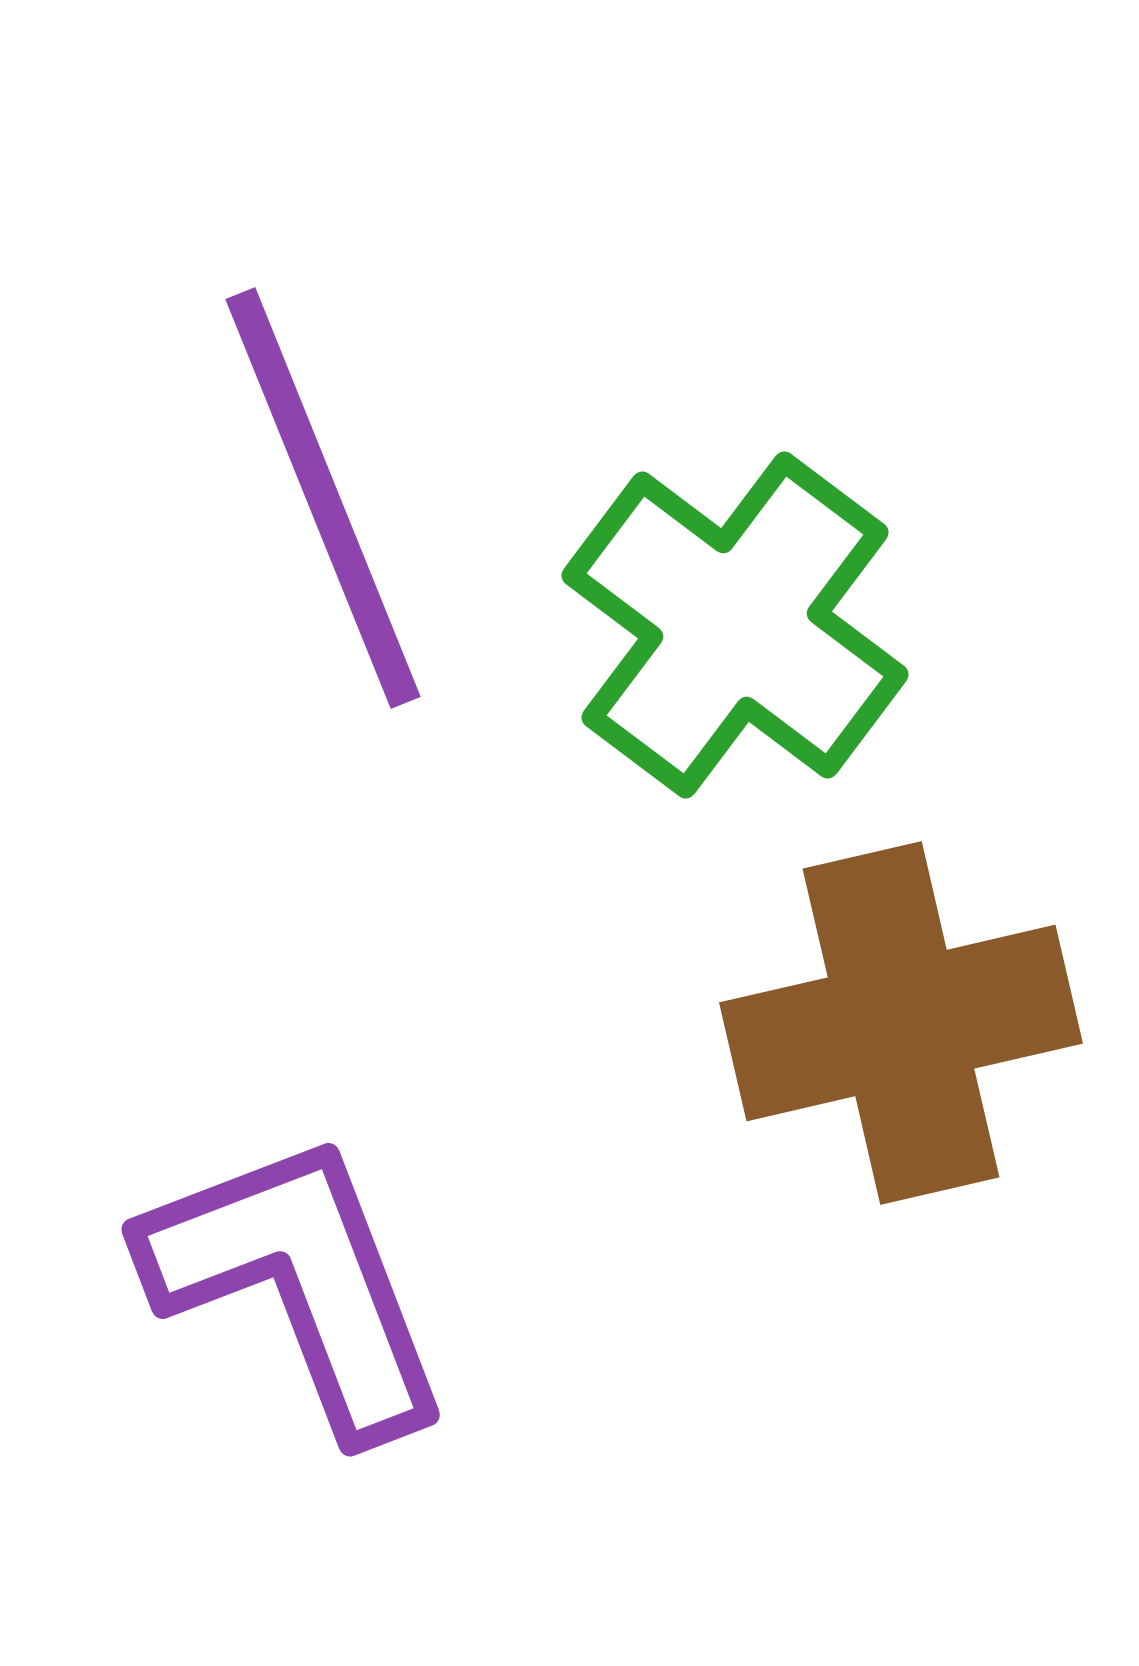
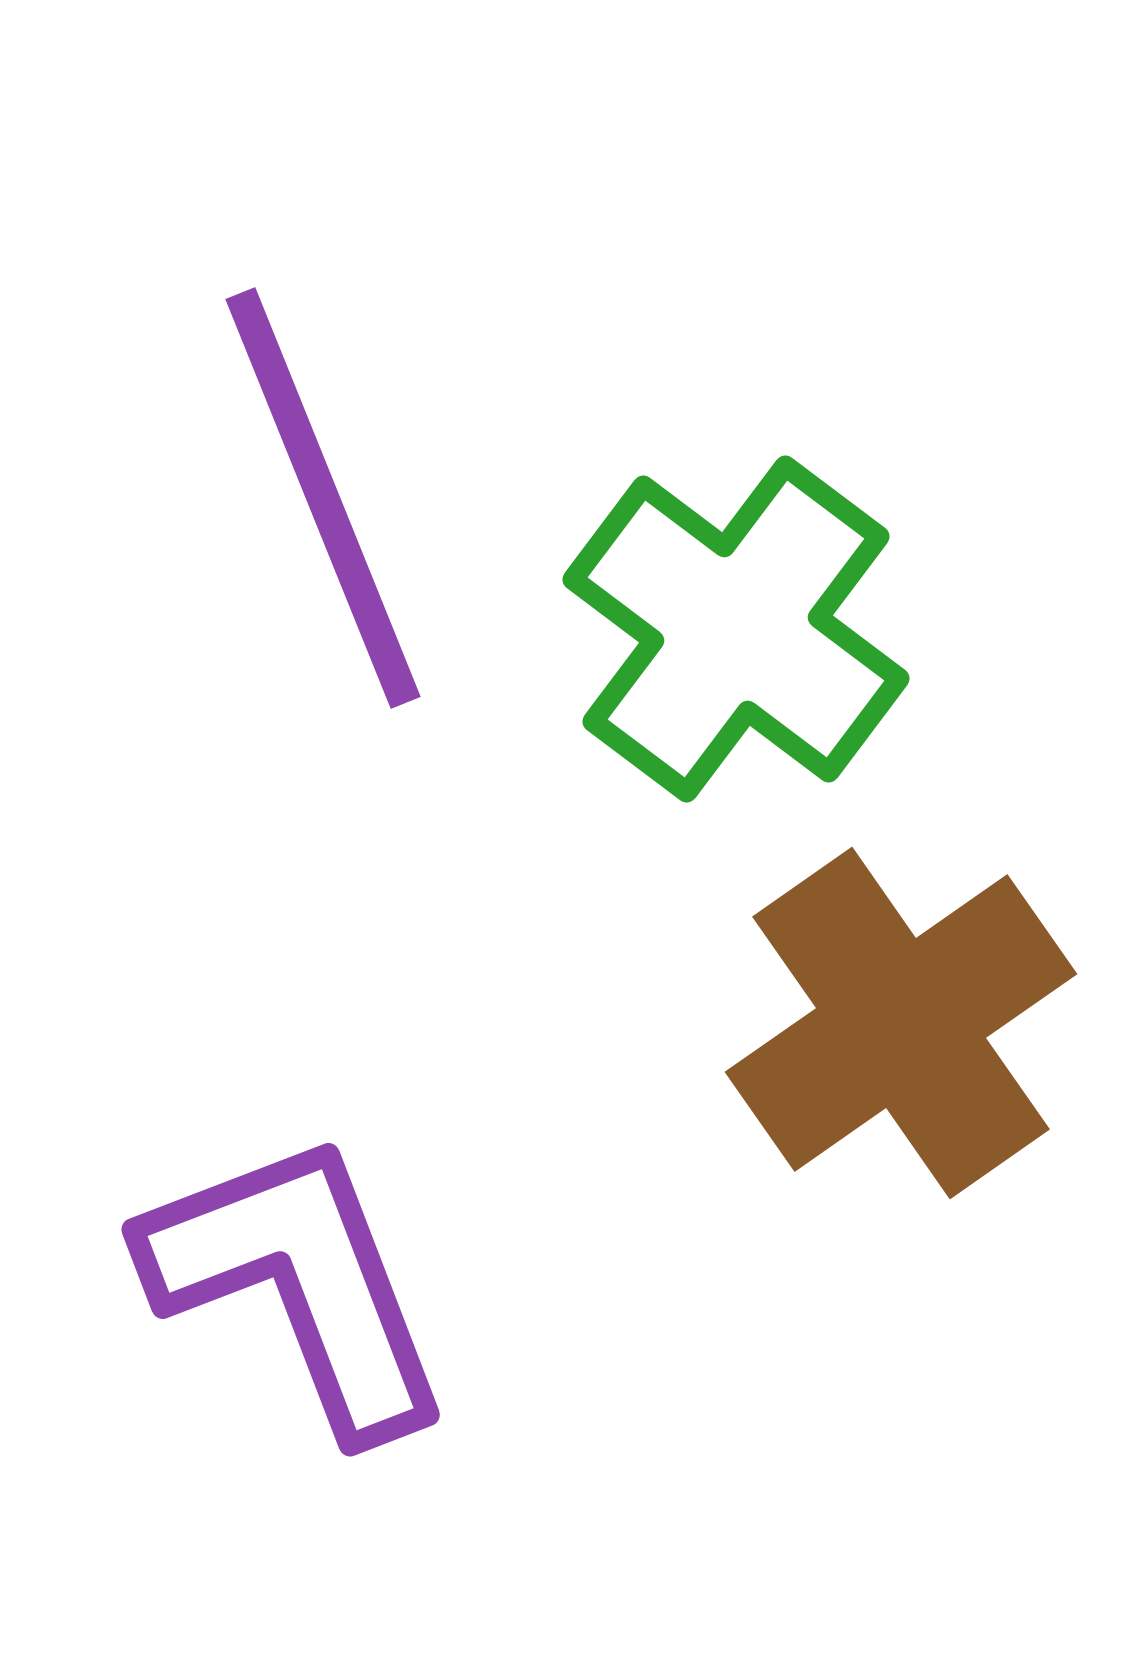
green cross: moved 1 px right, 4 px down
brown cross: rotated 22 degrees counterclockwise
